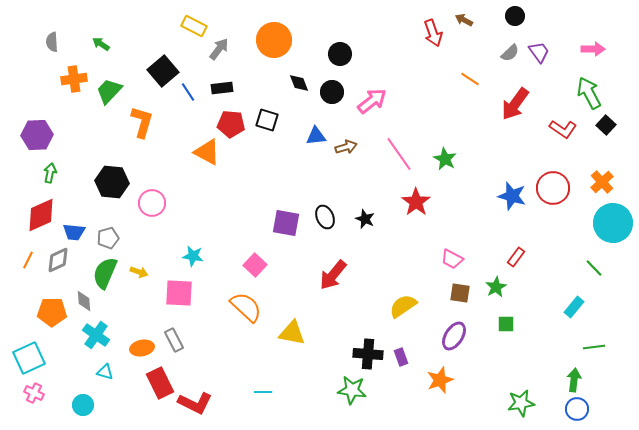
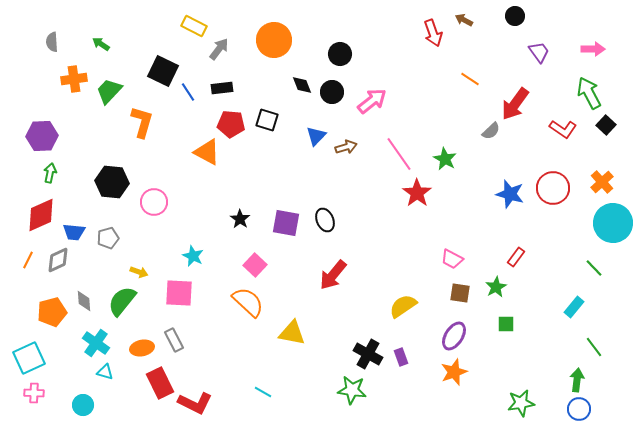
gray semicircle at (510, 53): moved 19 px left, 78 px down
black square at (163, 71): rotated 24 degrees counterclockwise
black diamond at (299, 83): moved 3 px right, 2 px down
purple hexagon at (37, 135): moved 5 px right, 1 px down
blue triangle at (316, 136): rotated 40 degrees counterclockwise
blue star at (512, 196): moved 2 px left, 2 px up
red star at (416, 202): moved 1 px right, 9 px up
pink circle at (152, 203): moved 2 px right, 1 px up
black ellipse at (325, 217): moved 3 px down
black star at (365, 219): moved 125 px left; rotated 12 degrees clockwise
cyan star at (193, 256): rotated 15 degrees clockwise
green semicircle at (105, 273): moved 17 px right, 28 px down; rotated 16 degrees clockwise
orange semicircle at (246, 307): moved 2 px right, 5 px up
orange pentagon at (52, 312): rotated 16 degrees counterclockwise
cyan cross at (96, 335): moved 8 px down
green line at (594, 347): rotated 60 degrees clockwise
black cross at (368, 354): rotated 24 degrees clockwise
orange star at (440, 380): moved 14 px right, 8 px up
green arrow at (574, 380): moved 3 px right
cyan line at (263, 392): rotated 30 degrees clockwise
pink cross at (34, 393): rotated 24 degrees counterclockwise
blue circle at (577, 409): moved 2 px right
